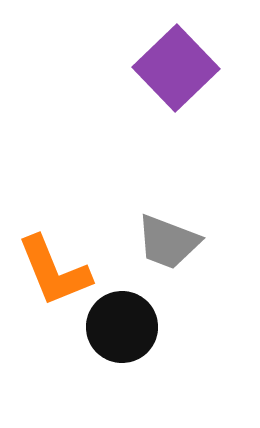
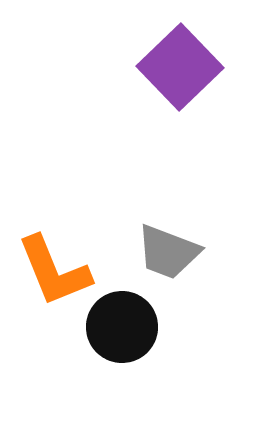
purple square: moved 4 px right, 1 px up
gray trapezoid: moved 10 px down
